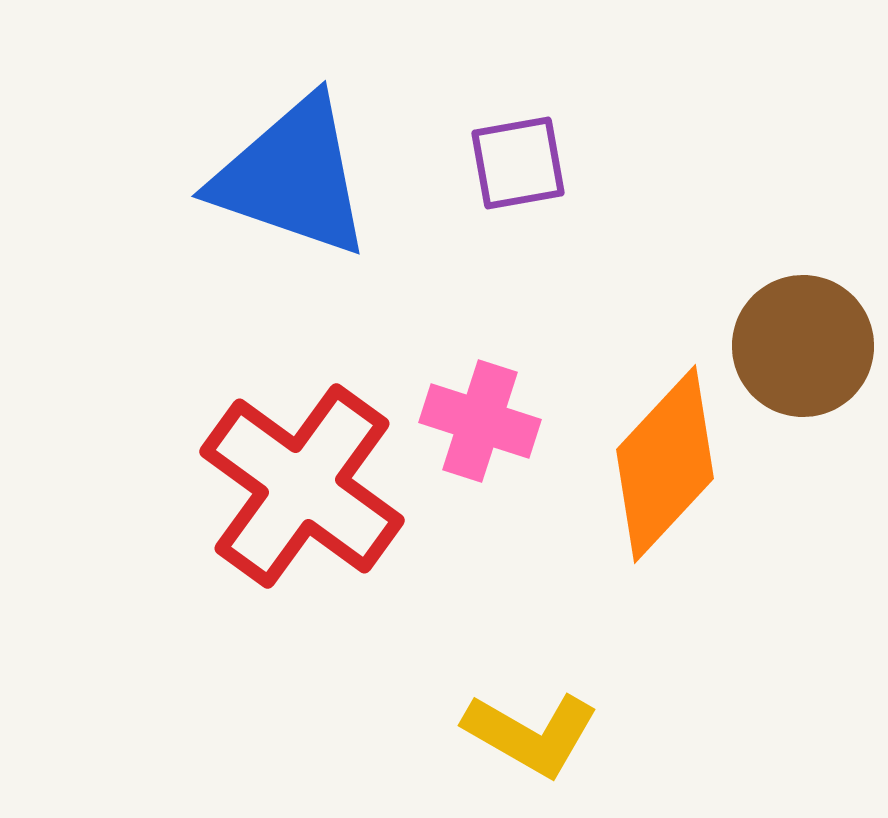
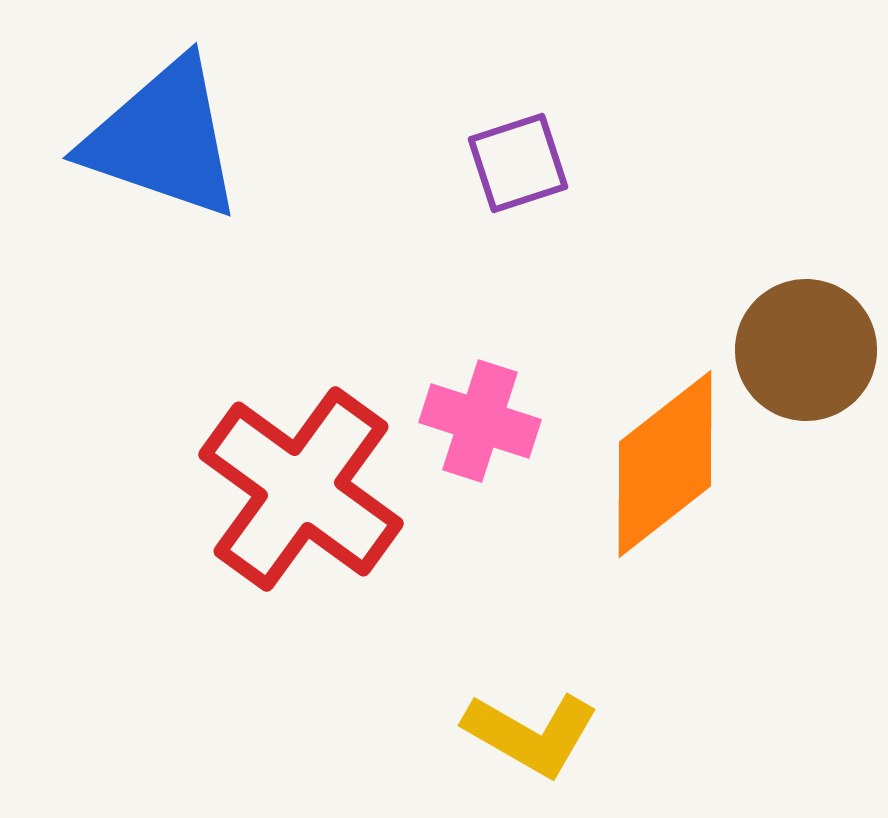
purple square: rotated 8 degrees counterclockwise
blue triangle: moved 129 px left, 38 px up
brown circle: moved 3 px right, 4 px down
orange diamond: rotated 9 degrees clockwise
red cross: moved 1 px left, 3 px down
